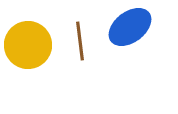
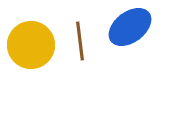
yellow circle: moved 3 px right
